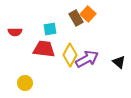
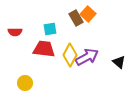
purple arrow: moved 2 px up
